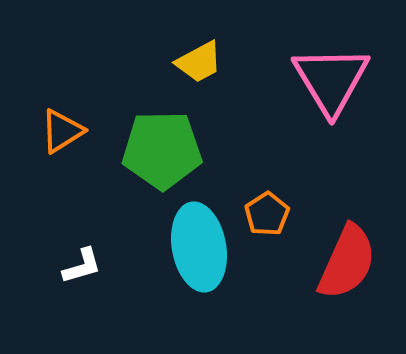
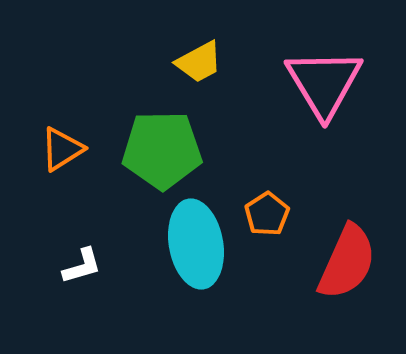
pink triangle: moved 7 px left, 3 px down
orange triangle: moved 18 px down
cyan ellipse: moved 3 px left, 3 px up
